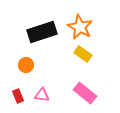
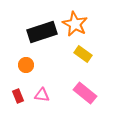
orange star: moved 5 px left, 3 px up
